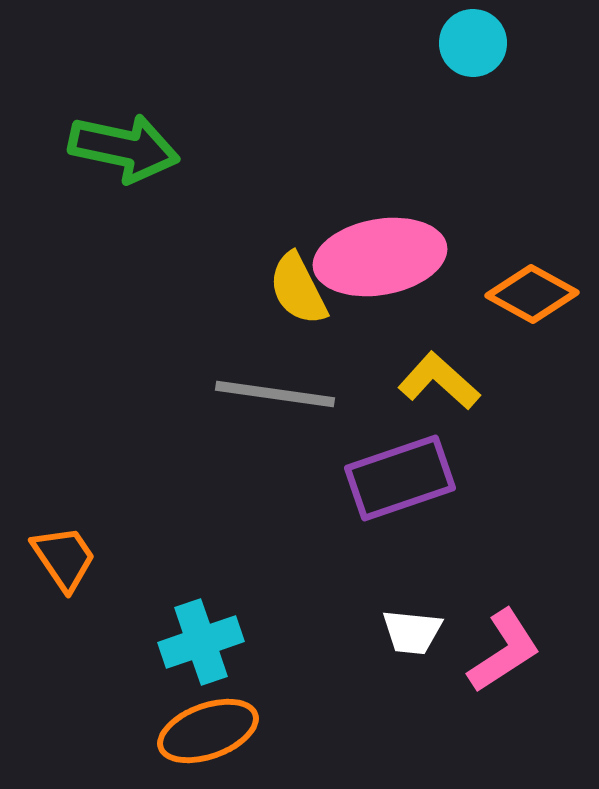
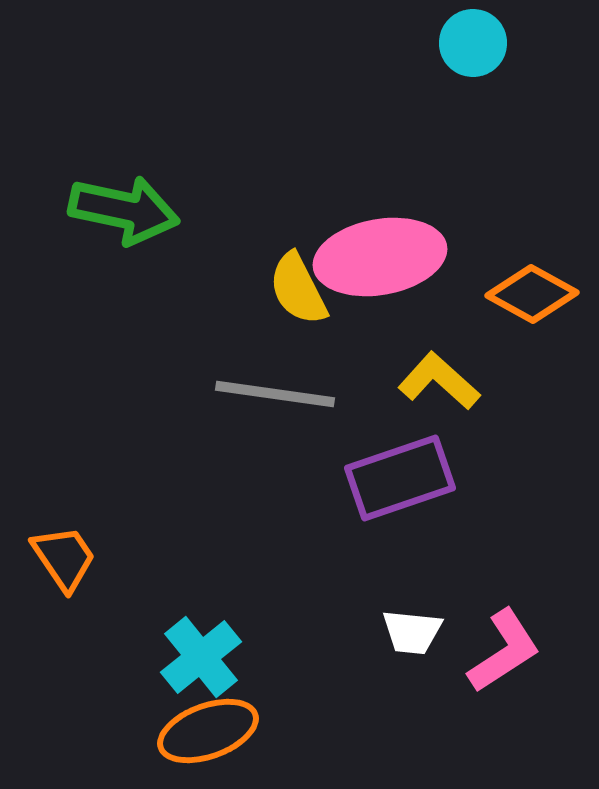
green arrow: moved 62 px down
cyan cross: moved 15 px down; rotated 20 degrees counterclockwise
